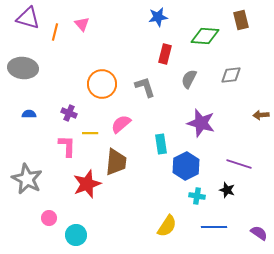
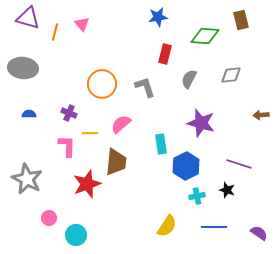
cyan cross: rotated 21 degrees counterclockwise
